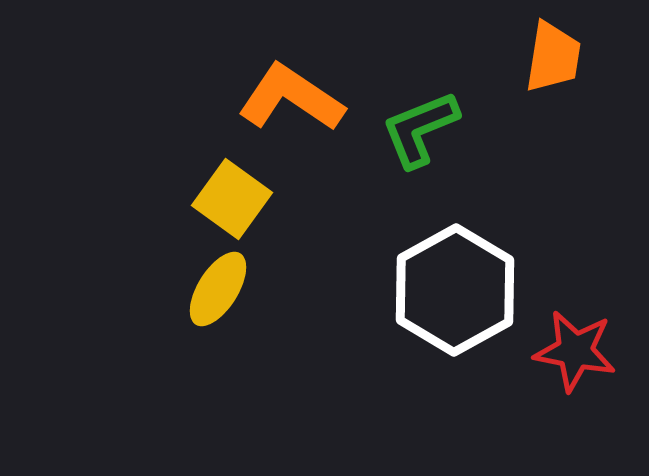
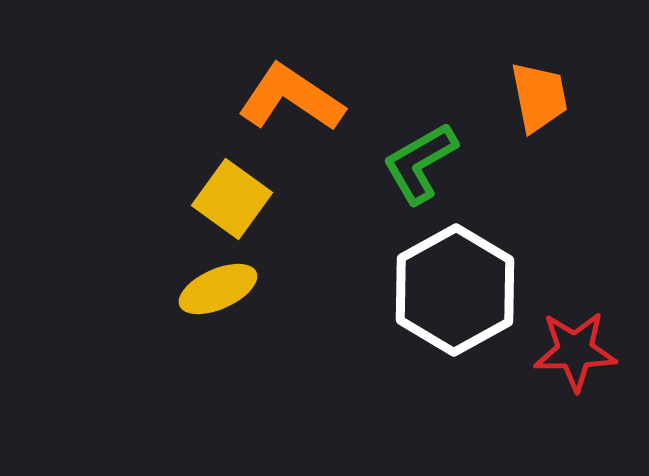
orange trapezoid: moved 14 px left, 40 px down; rotated 20 degrees counterclockwise
green L-shape: moved 34 px down; rotated 8 degrees counterclockwise
yellow ellipse: rotated 34 degrees clockwise
red star: rotated 12 degrees counterclockwise
